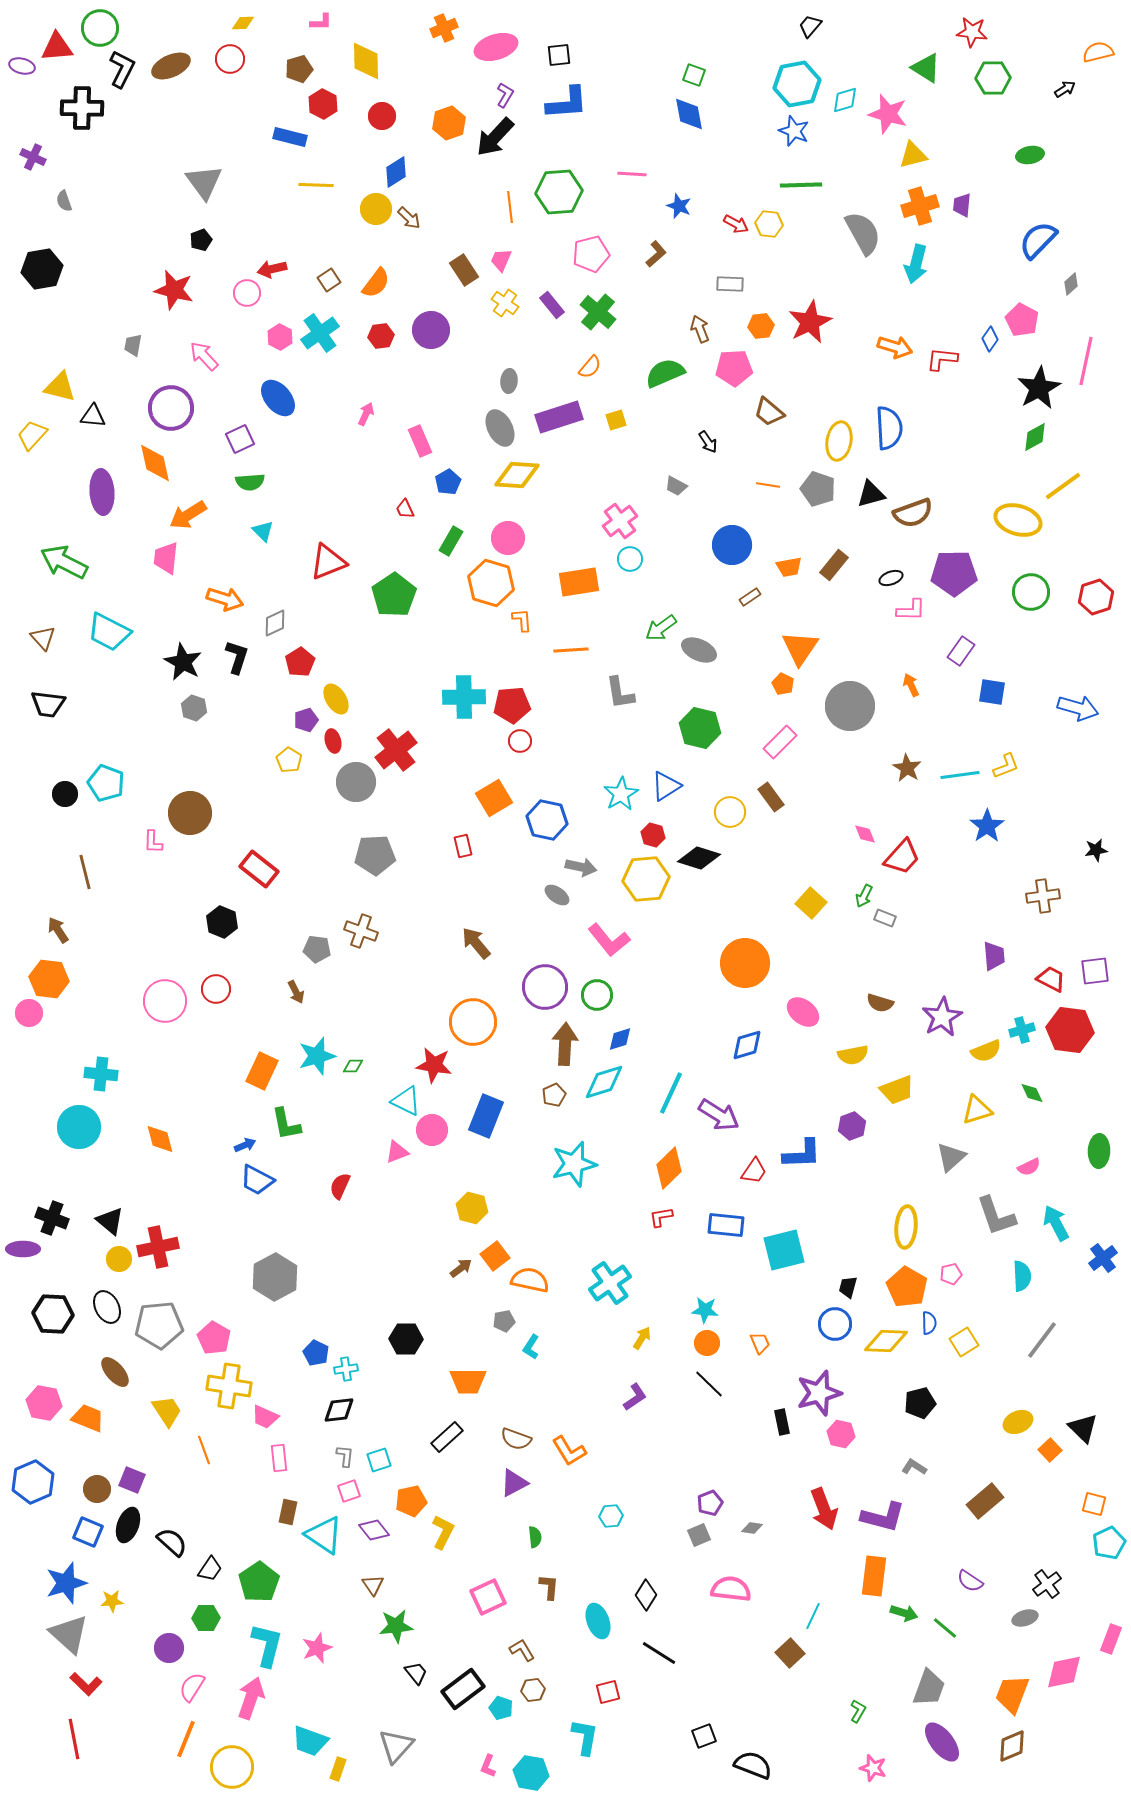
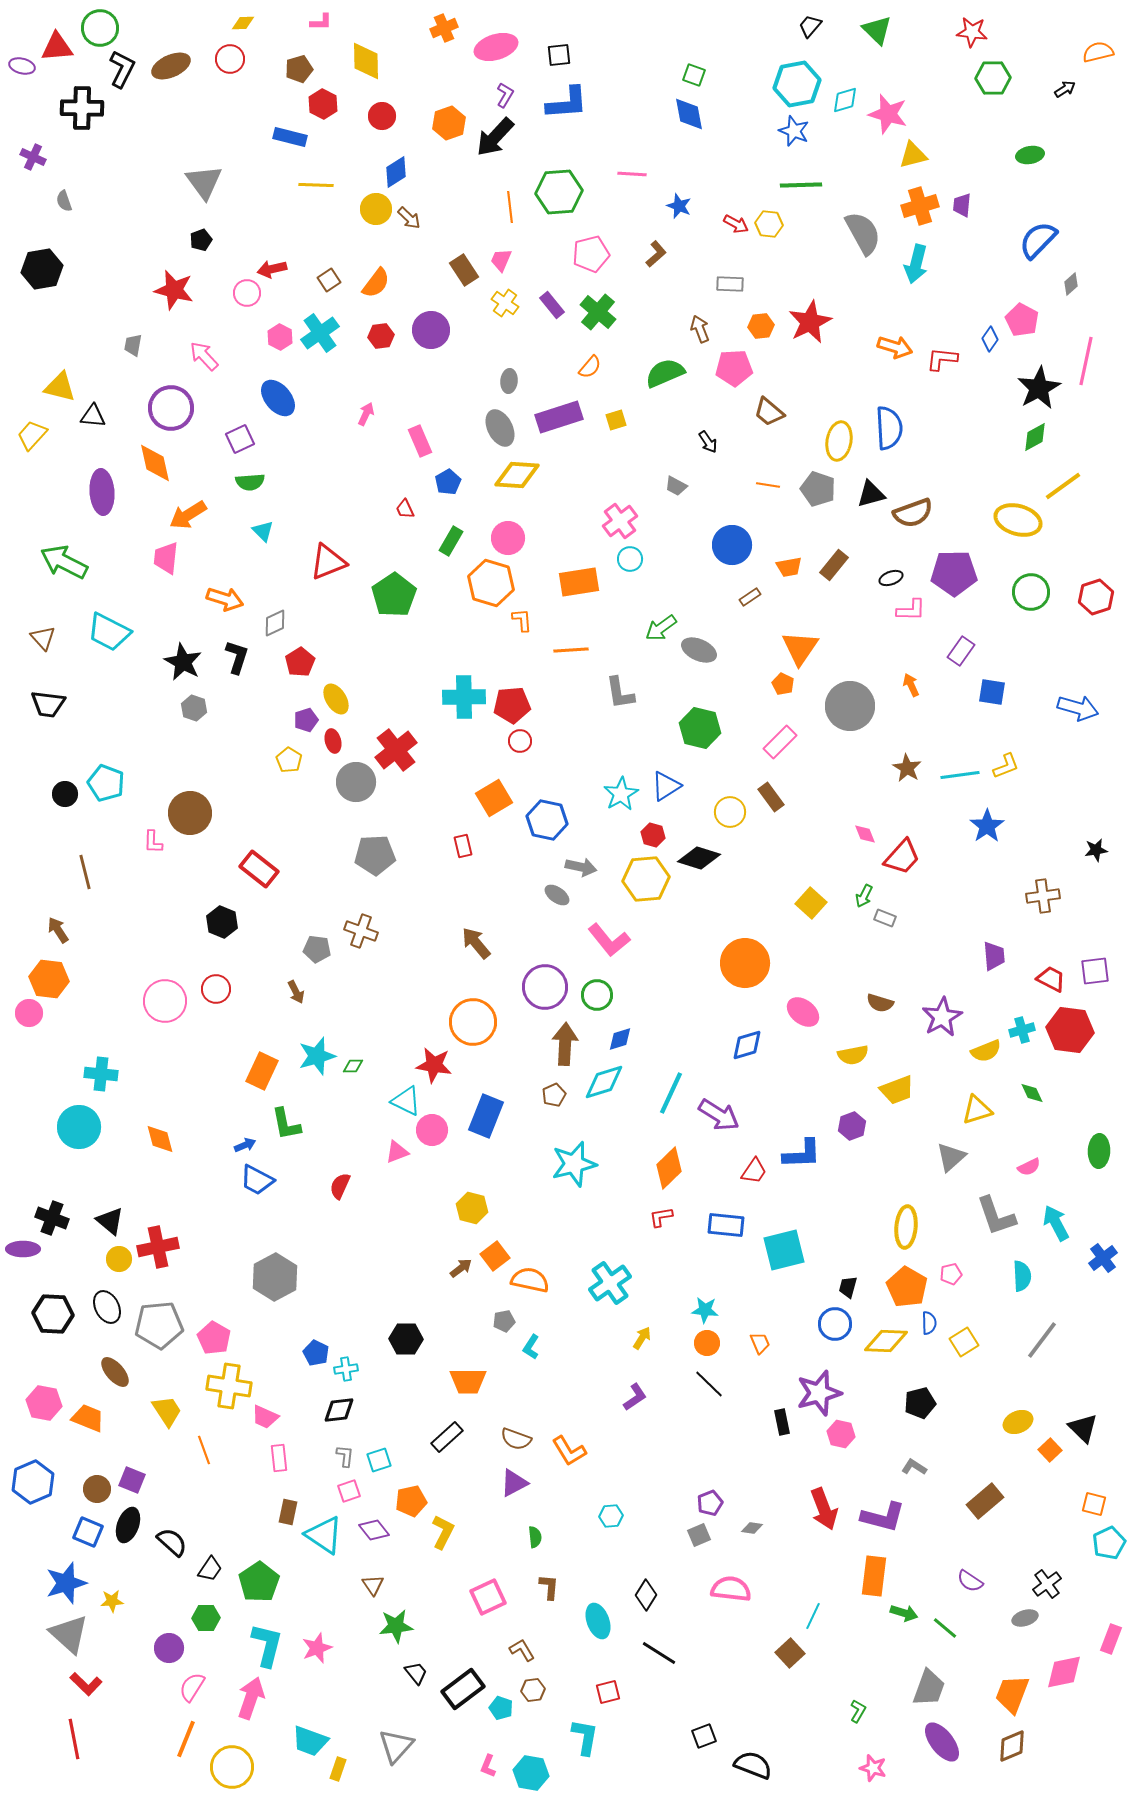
green triangle at (926, 68): moved 49 px left, 38 px up; rotated 12 degrees clockwise
